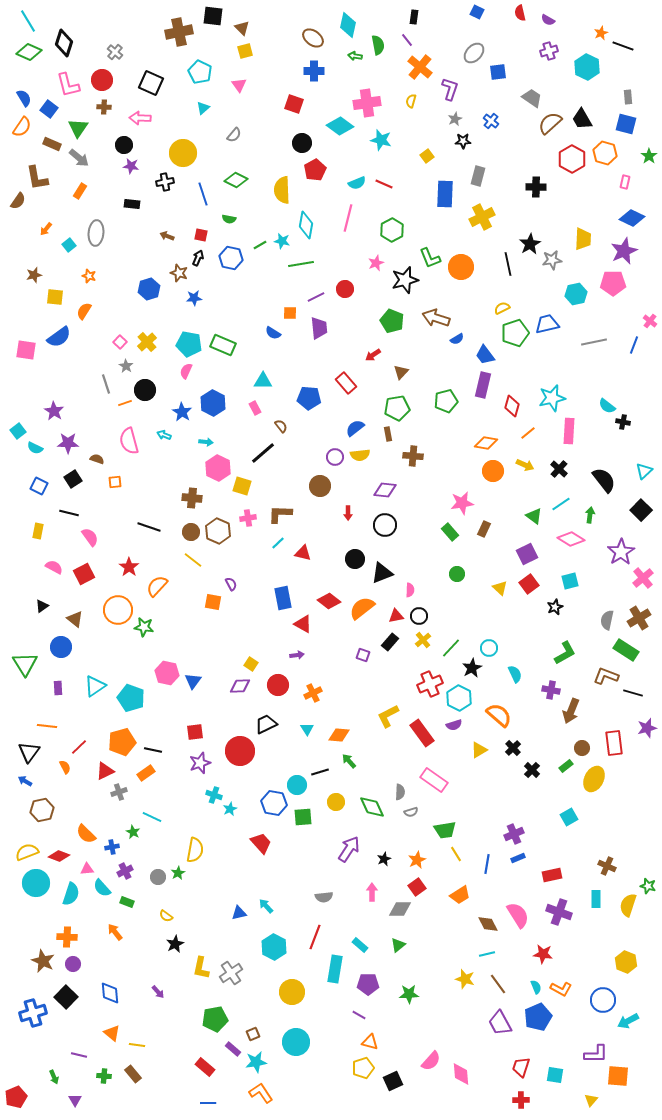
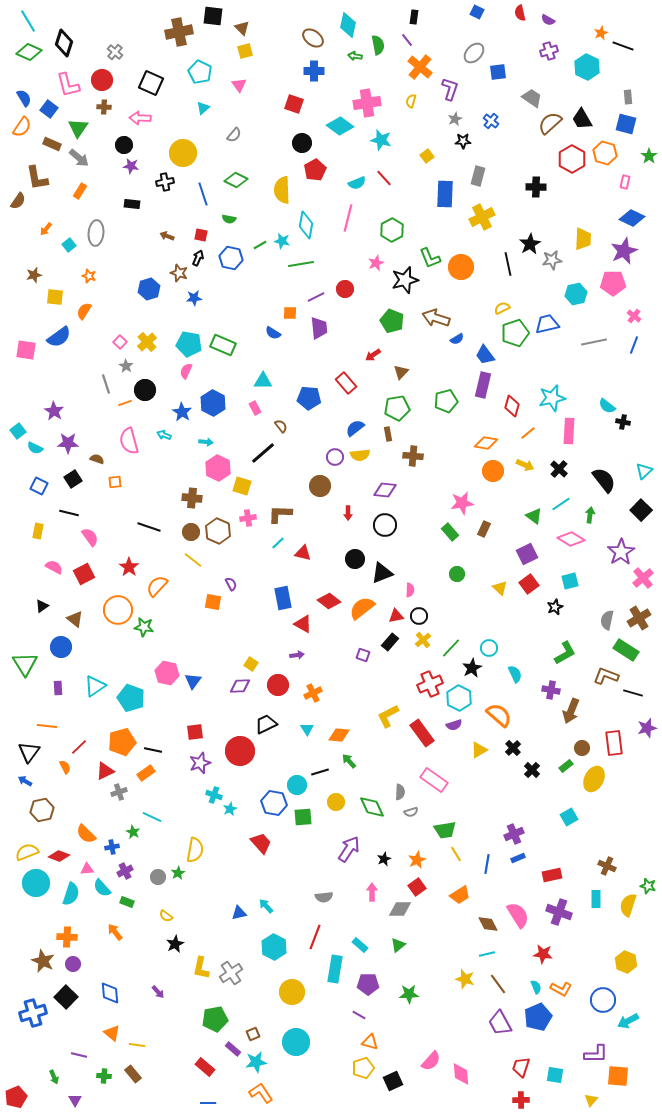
red line at (384, 184): moved 6 px up; rotated 24 degrees clockwise
pink cross at (650, 321): moved 16 px left, 5 px up
